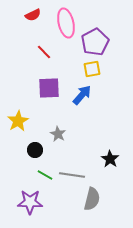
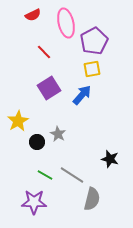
purple pentagon: moved 1 px left, 1 px up
purple square: rotated 30 degrees counterclockwise
black circle: moved 2 px right, 8 px up
black star: rotated 18 degrees counterclockwise
gray line: rotated 25 degrees clockwise
purple star: moved 4 px right
